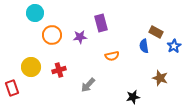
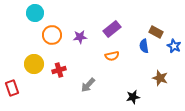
purple rectangle: moved 11 px right, 6 px down; rotated 66 degrees clockwise
blue star: rotated 16 degrees counterclockwise
yellow circle: moved 3 px right, 3 px up
